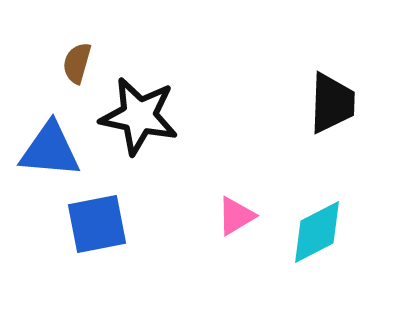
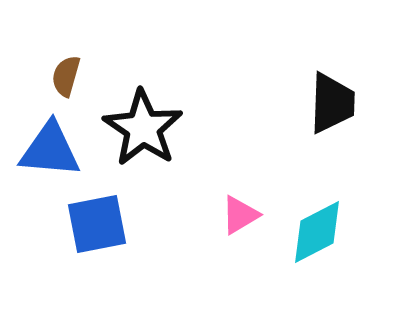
brown semicircle: moved 11 px left, 13 px down
black star: moved 4 px right, 12 px down; rotated 22 degrees clockwise
pink triangle: moved 4 px right, 1 px up
